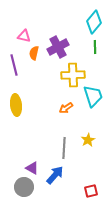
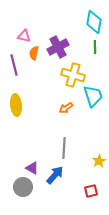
cyan diamond: rotated 30 degrees counterclockwise
yellow cross: rotated 20 degrees clockwise
yellow star: moved 11 px right, 21 px down
gray circle: moved 1 px left
